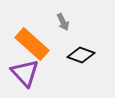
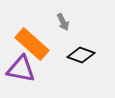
purple triangle: moved 4 px left, 4 px up; rotated 36 degrees counterclockwise
